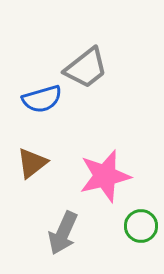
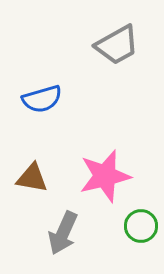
gray trapezoid: moved 31 px right, 23 px up; rotated 9 degrees clockwise
brown triangle: moved 15 px down; rotated 48 degrees clockwise
